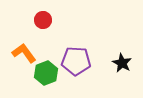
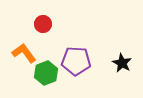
red circle: moved 4 px down
